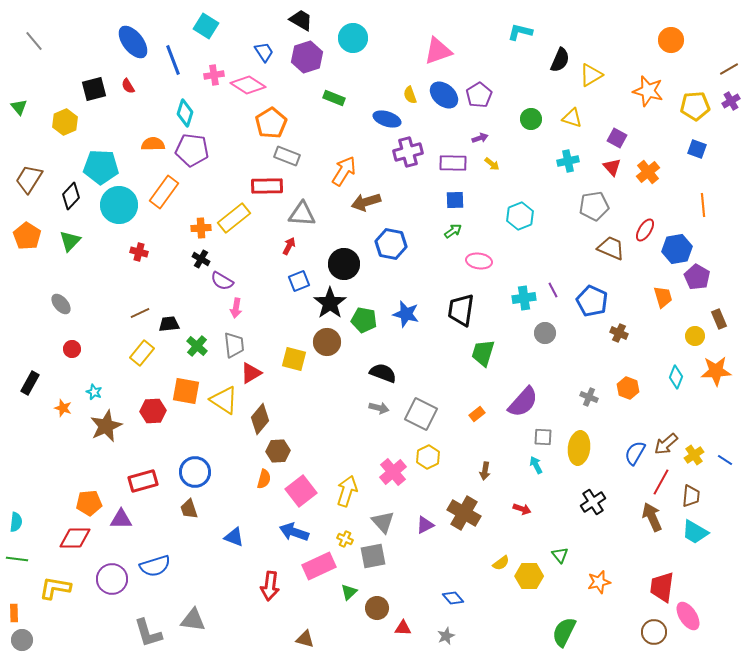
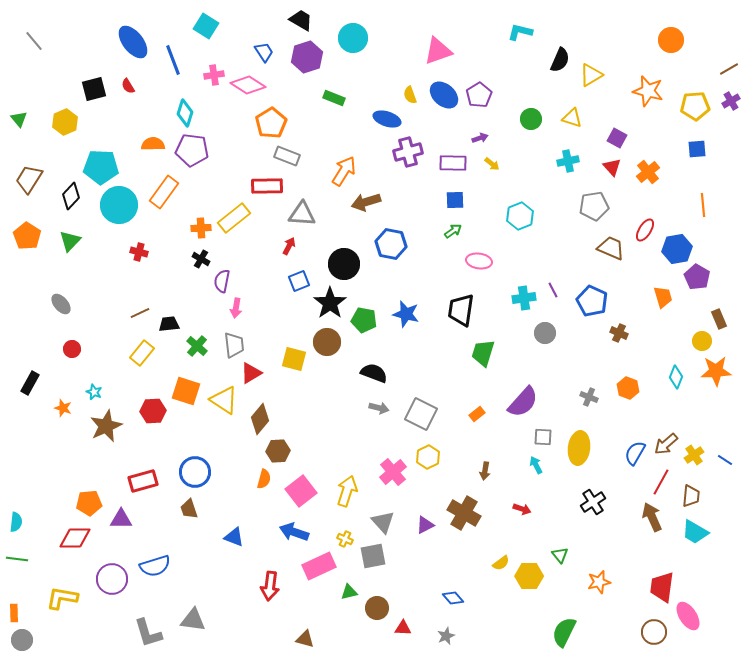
green triangle at (19, 107): moved 12 px down
blue square at (697, 149): rotated 24 degrees counterclockwise
purple semicircle at (222, 281): rotated 70 degrees clockwise
yellow circle at (695, 336): moved 7 px right, 5 px down
black semicircle at (383, 373): moved 9 px left
orange square at (186, 391): rotated 8 degrees clockwise
yellow L-shape at (55, 588): moved 7 px right, 10 px down
green triangle at (349, 592): rotated 30 degrees clockwise
